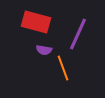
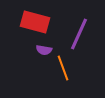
red rectangle: moved 1 px left
purple line: moved 1 px right
